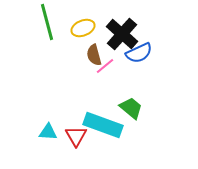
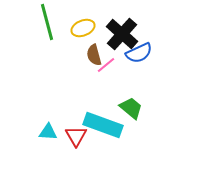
pink line: moved 1 px right, 1 px up
